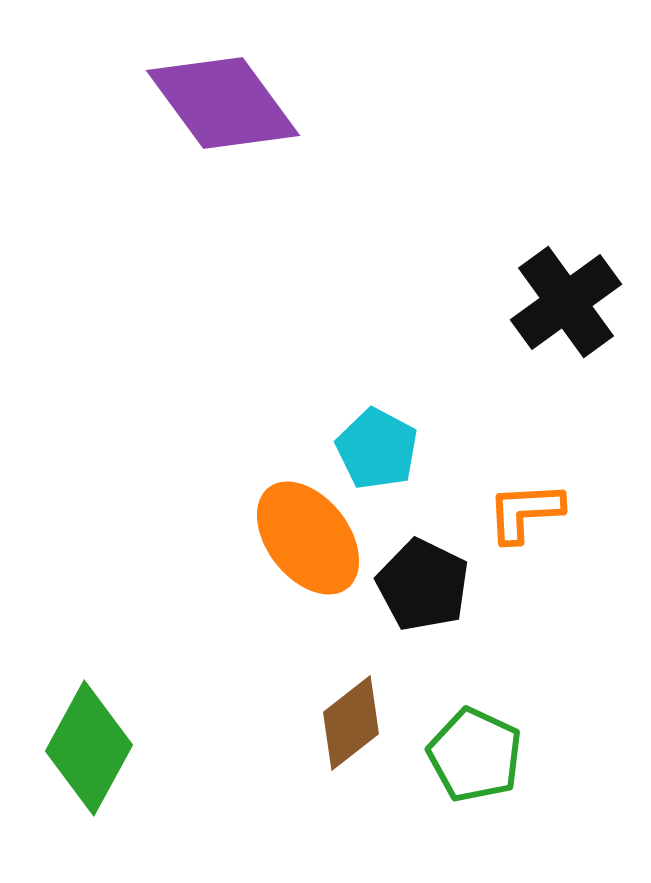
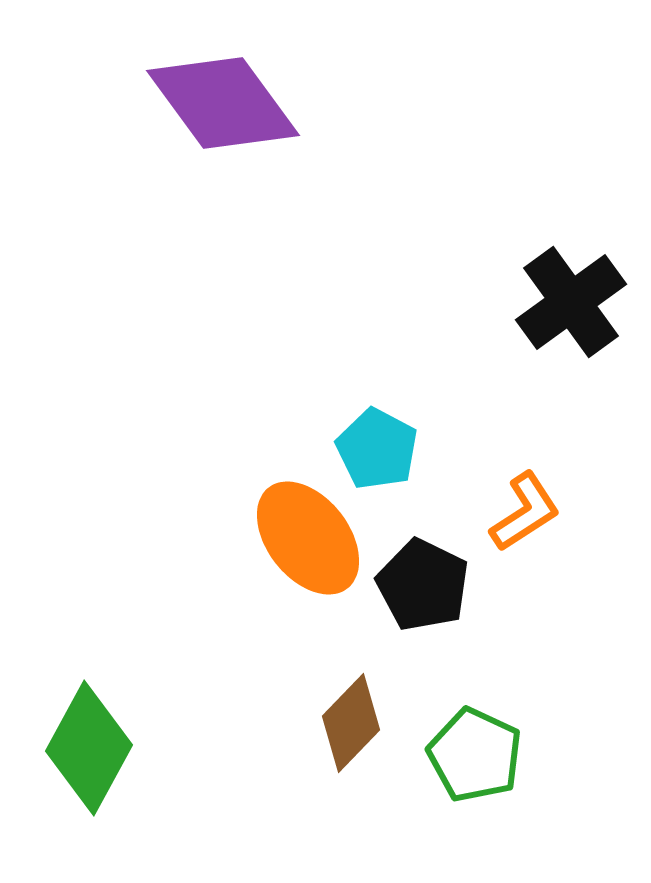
black cross: moved 5 px right
orange L-shape: rotated 150 degrees clockwise
brown diamond: rotated 8 degrees counterclockwise
